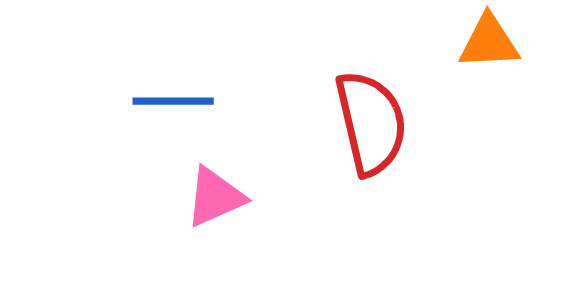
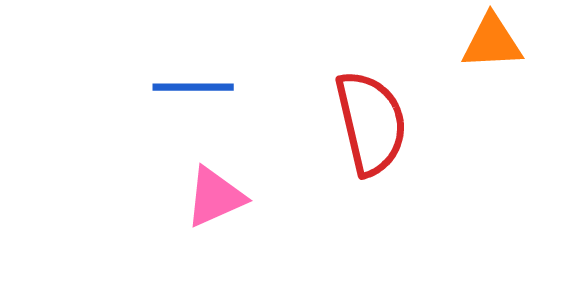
orange triangle: moved 3 px right
blue line: moved 20 px right, 14 px up
